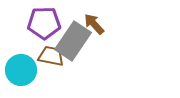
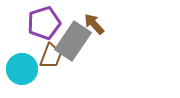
purple pentagon: rotated 16 degrees counterclockwise
brown trapezoid: rotated 100 degrees clockwise
cyan circle: moved 1 px right, 1 px up
